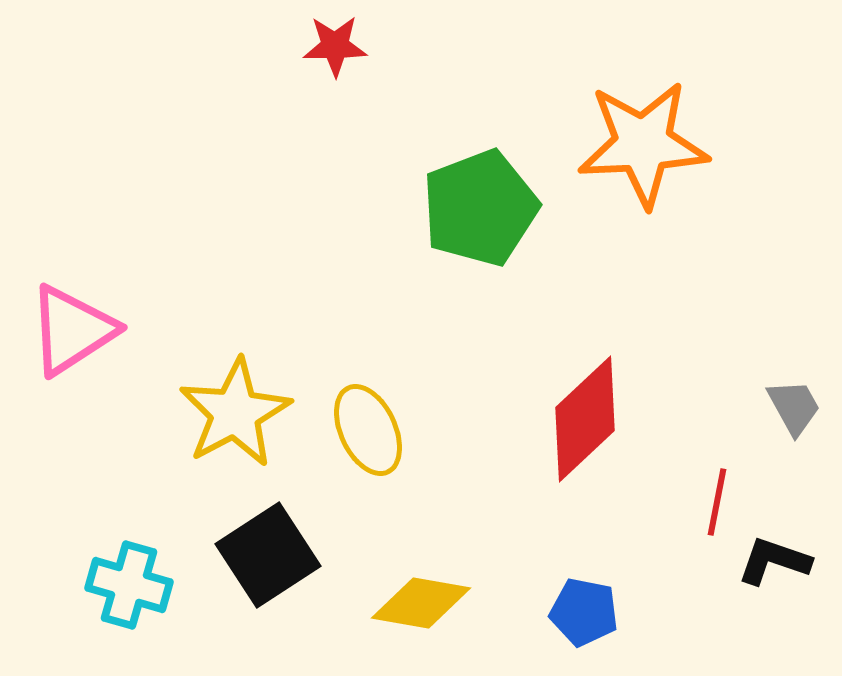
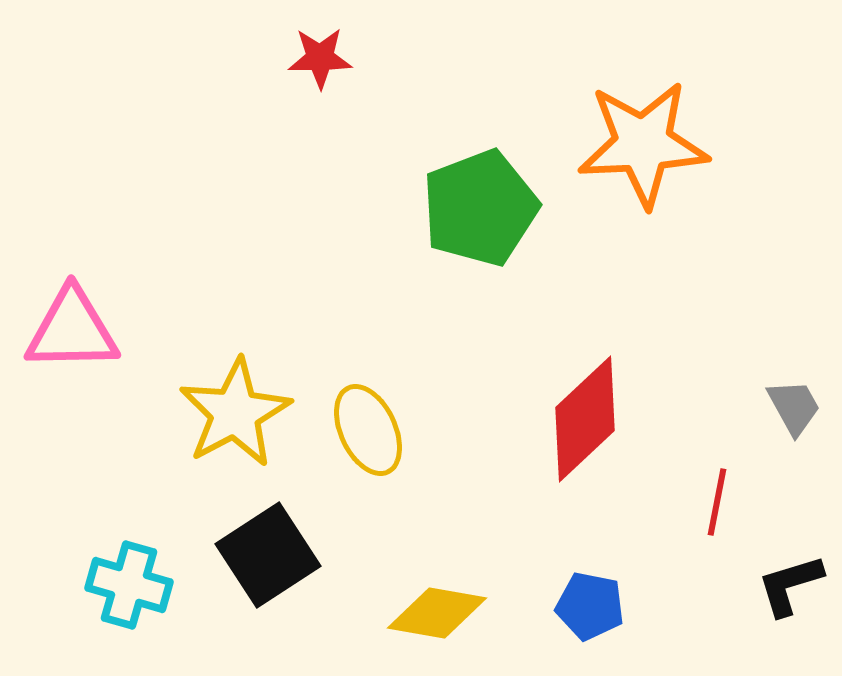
red star: moved 15 px left, 12 px down
pink triangle: rotated 32 degrees clockwise
black L-shape: moved 16 px right, 24 px down; rotated 36 degrees counterclockwise
yellow diamond: moved 16 px right, 10 px down
blue pentagon: moved 6 px right, 6 px up
